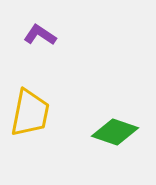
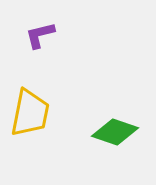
purple L-shape: rotated 48 degrees counterclockwise
